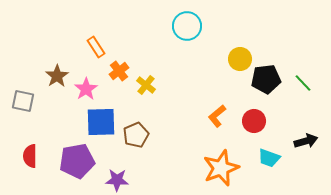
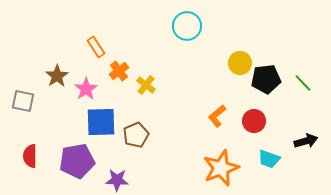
yellow circle: moved 4 px down
cyan trapezoid: moved 1 px down
